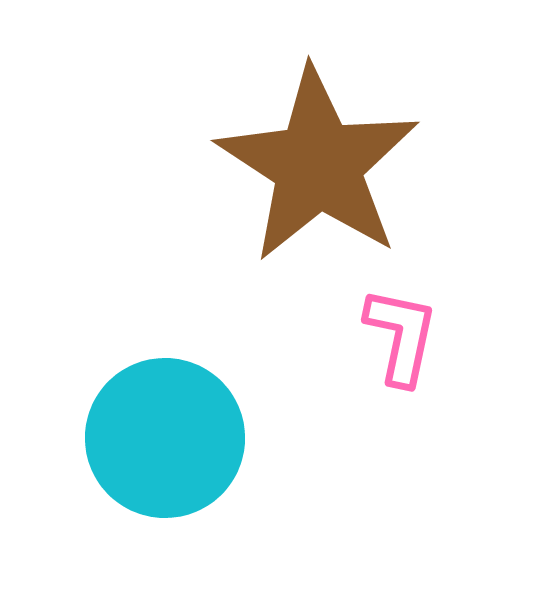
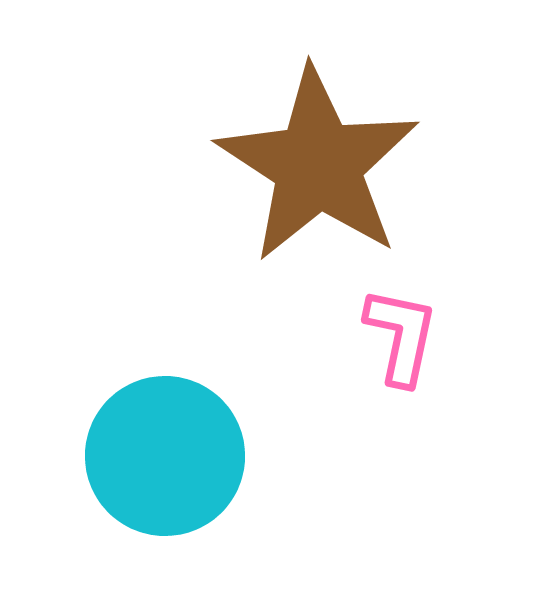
cyan circle: moved 18 px down
